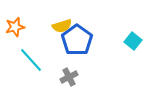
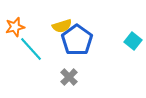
cyan line: moved 11 px up
gray cross: rotated 18 degrees counterclockwise
